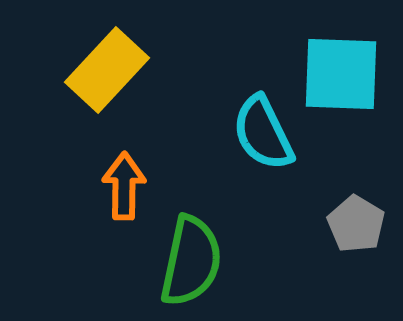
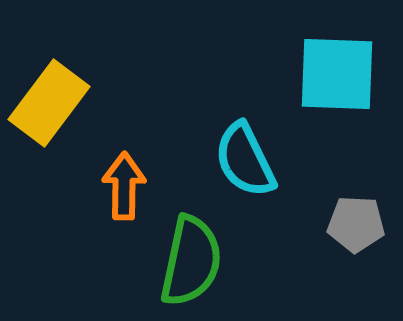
yellow rectangle: moved 58 px left, 33 px down; rotated 6 degrees counterclockwise
cyan square: moved 4 px left
cyan semicircle: moved 18 px left, 27 px down
gray pentagon: rotated 28 degrees counterclockwise
